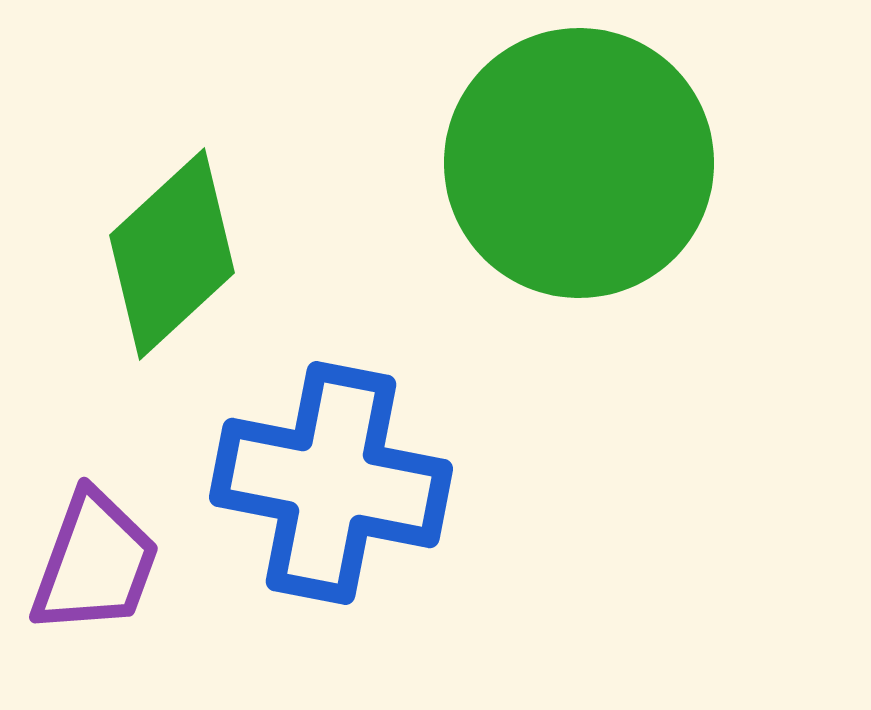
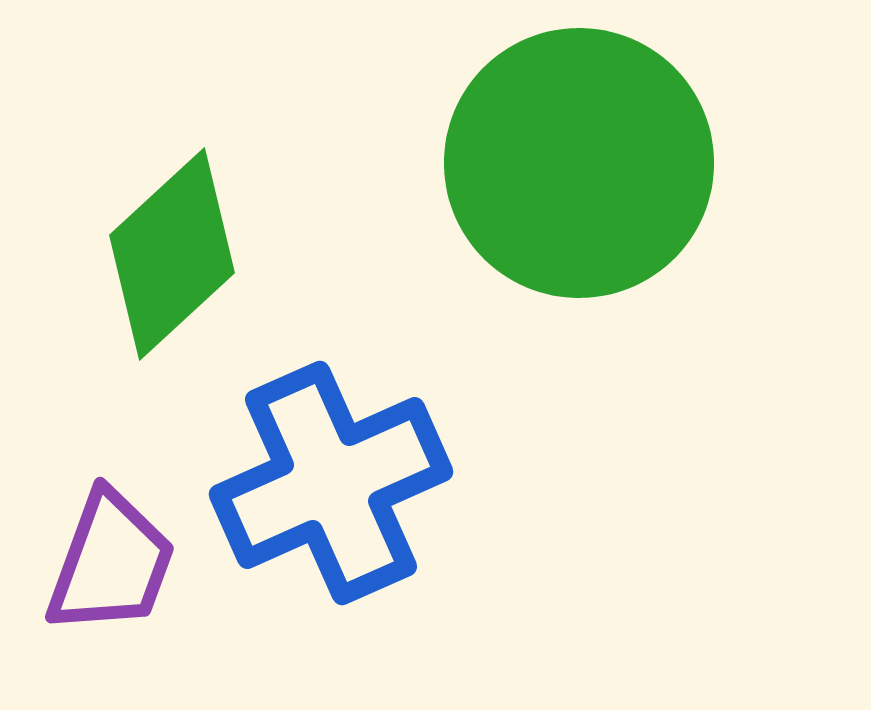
blue cross: rotated 35 degrees counterclockwise
purple trapezoid: moved 16 px right
